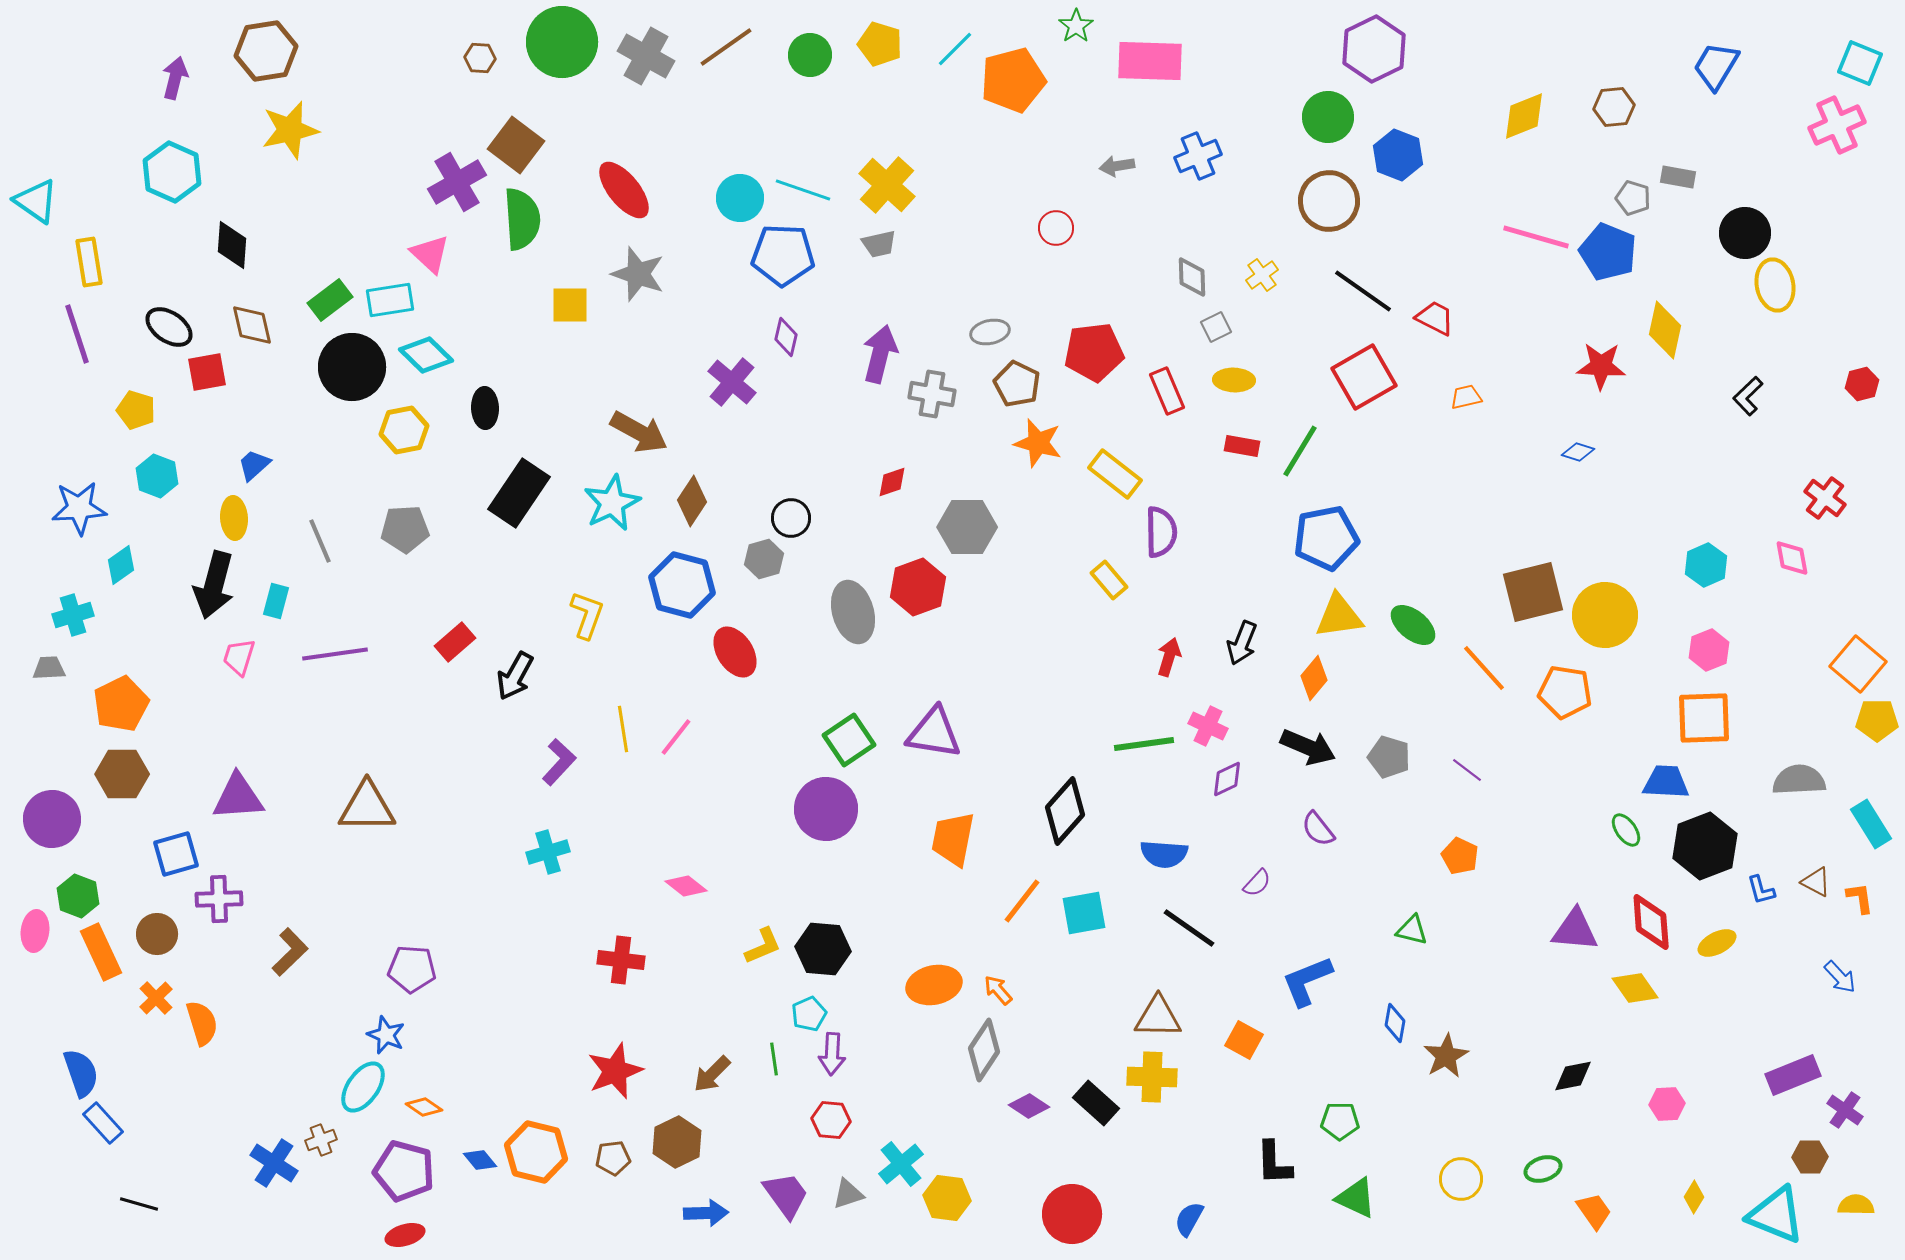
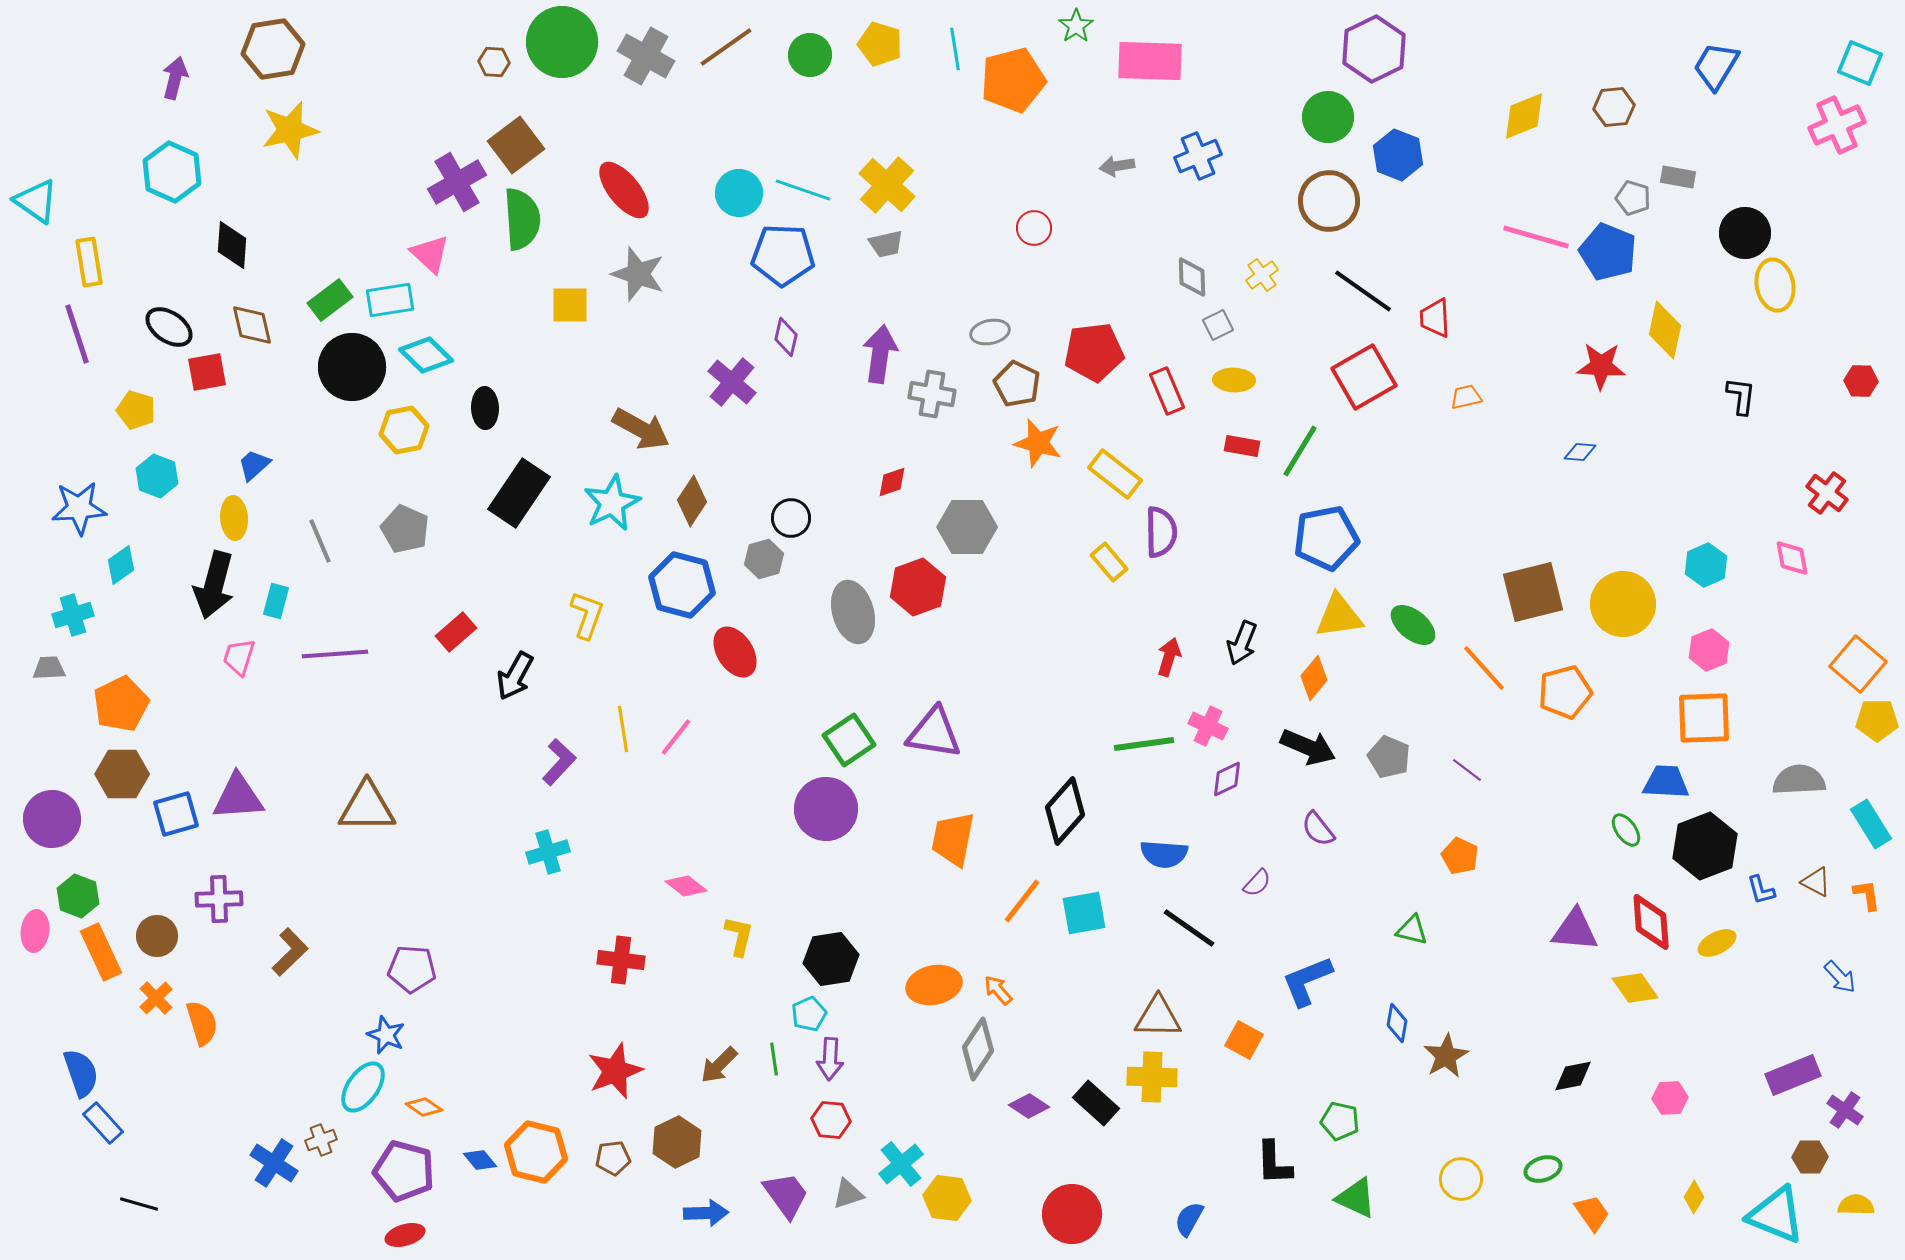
cyan line at (955, 49): rotated 54 degrees counterclockwise
brown hexagon at (266, 51): moved 7 px right, 2 px up
brown hexagon at (480, 58): moved 14 px right, 4 px down
brown square at (516, 145): rotated 16 degrees clockwise
cyan circle at (740, 198): moved 1 px left, 5 px up
red circle at (1056, 228): moved 22 px left
gray trapezoid at (879, 244): moved 7 px right
red trapezoid at (1435, 318): rotated 120 degrees counterclockwise
gray square at (1216, 327): moved 2 px right, 2 px up
purple arrow at (880, 354): rotated 6 degrees counterclockwise
red hexagon at (1862, 384): moved 1 px left, 3 px up; rotated 16 degrees clockwise
black L-shape at (1748, 396): moved 7 px left; rotated 141 degrees clockwise
brown arrow at (639, 432): moved 2 px right, 3 px up
blue diamond at (1578, 452): moved 2 px right; rotated 12 degrees counterclockwise
red cross at (1825, 498): moved 2 px right, 5 px up
gray pentagon at (405, 529): rotated 27 degrees clockwise
yellow rectangle at (1109, 580): moved 18 px up
yellow circle at (1605, 615): moved 18 px right, 11 px up
red rectangle at (455, 642): moved 1 px right, 10 px up
purple line at (335, 654): rotated 4 degrees clockwise
orange pentagon at (1565, 692): rotated 24 degrees counterclockwise
gray pentagon at (1389, 757): rotated 6 degrees clockwise
blue square at (176, 854): moved 40 px up
orange L-shape at (1860, 898): moved 7 px right, 3 px up
brown circle at (157, 934): moved 2 px down
yellow L-shape at (763, 946): moved 24 px left, 10 px up; rotated 54 degrees counterclockwise
black hexagon at (823, 949): moved 8 px right, 10 px down; rotated 14 degrees counterclockwise
blue diamond at (1395, 1023): moved 2 px right
gray diamond at (984, 1050): moved 6 px left, 1 px up
purple arrow at (832, 1054): moved 2 px left, 5 px down
brown arrow at (712, 1074): moved 7 px right, 9 px up
pink hexagon at (1667, 1104): moved 3 px right, 6 px up
green pentagon at (1340, 1121): rotated 12 degrees clockwise
orange trapezoid at (1594, 1211): moved 2 px left, 2 px down
